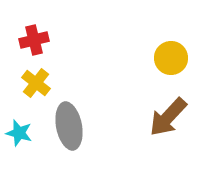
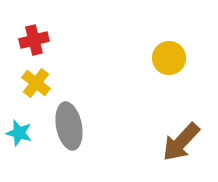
yellow circle: moved 2 px left
brown arrow: moved 13 px right, 25 px down
